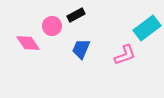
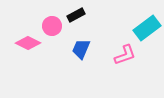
pink diamond: rotated 30 degrees counterclockwise
